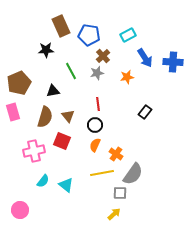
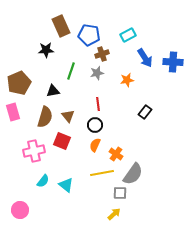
brown cross: moved 1 px left, 2 px up; rotated 24 degrees clockwise
green line: rotated 48 degrees clockwise
orange star: moved 3 px down
